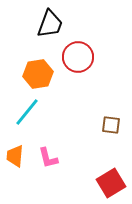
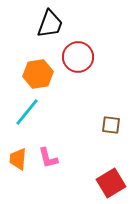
orange trapezoid: moved 3 px right, 3 px down
